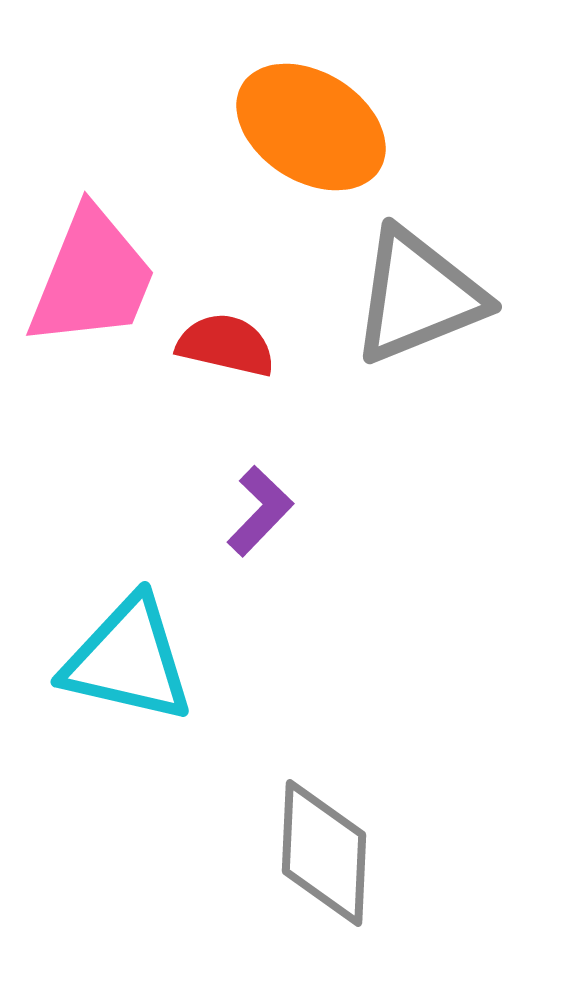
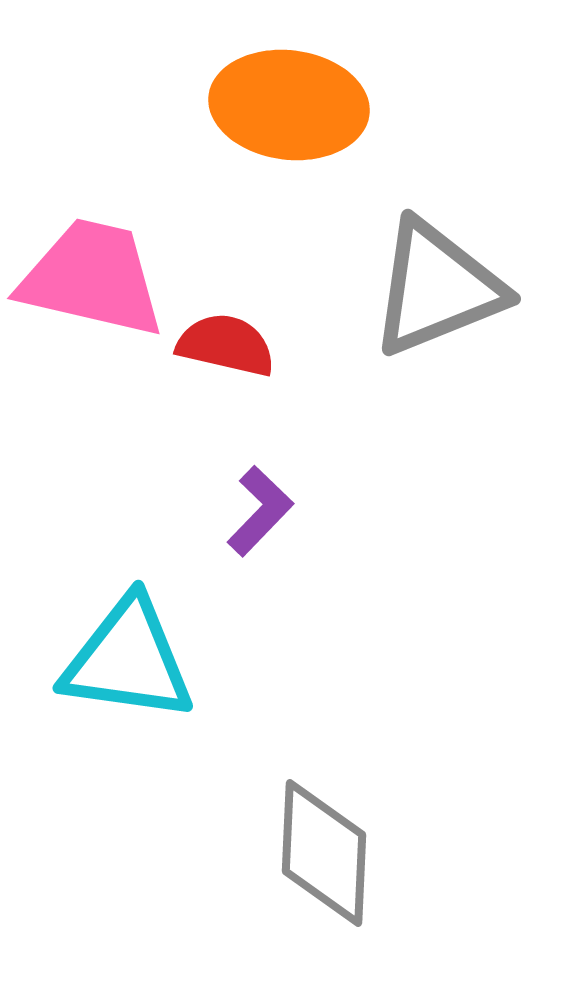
orange ellipse: moved 22 px left, 22 px up; rotated 25 degrees counterclockwise
pink trapezoid: rotated 99 degrees counterclockwise
gray triangle: moved 19 px right, 8 px up
cyan triangle: rotated 5 degrees counterclockwise
